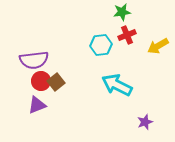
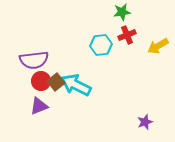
cyan arrow: moved 41 px left
purple triangle: moved 2 px right, 1 px down
